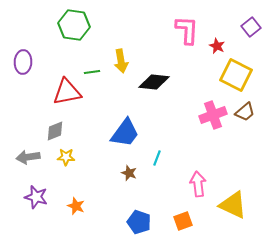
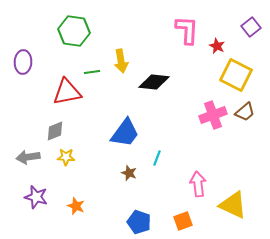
green hexagon: moved 6 px down
